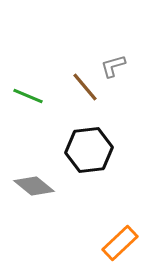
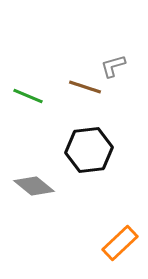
brown line: rotated 32 degrees counterclockwise
